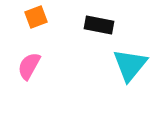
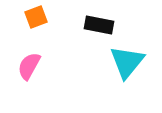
cyan triangle: moved 3 px left, 3 px up
